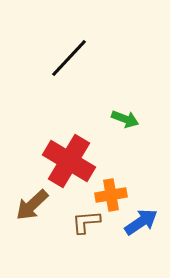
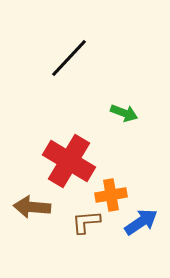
green arrow: moved 1 px left, 6 px up
brown arrow: moved 2 px down; rotated 48 degrees clockwise
